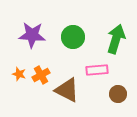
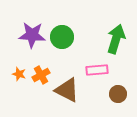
green circle: moved 11 px left
